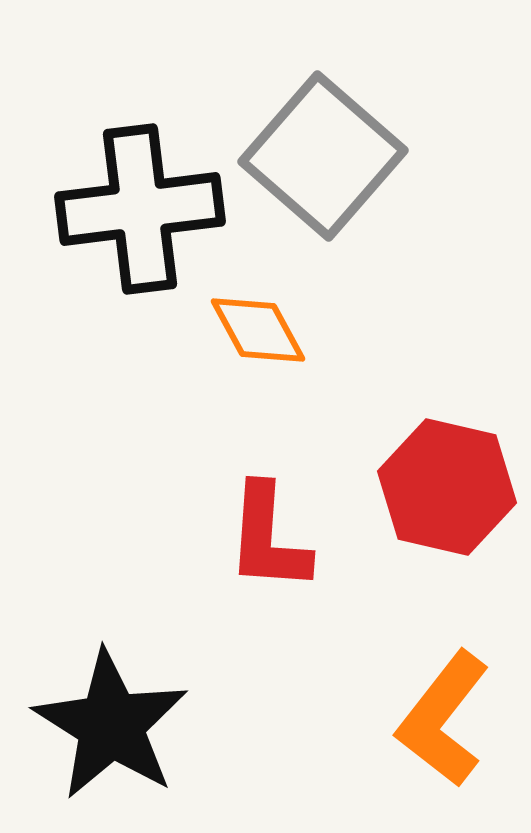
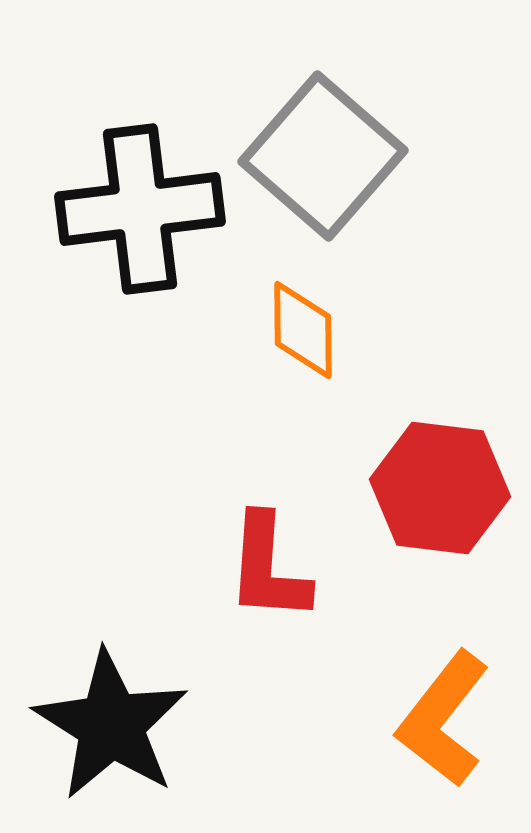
orange diamond: moved 45 px right; rotated 28 degrees clockwise
red hexagon: moved 7 px left, 1 px down; rotated 6 degrees counterclockwise
red L-shape: moved 30 px down
